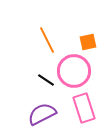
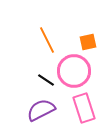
purple semicircle: moved 1 px left, 4 px up
